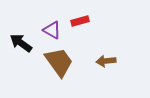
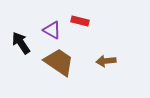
red rectangle: rotated 30 degrees clockwise
black arrow: rotated 20 degrees clockwise
brown trapezoid: rotated 20 degrees counterclockwise
